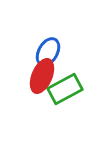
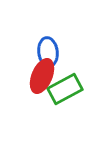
blue ellipse: rotated 36 degrees counterclockwise
